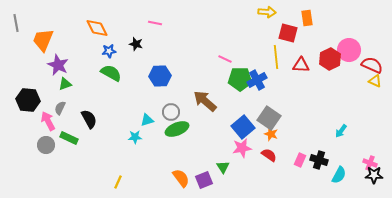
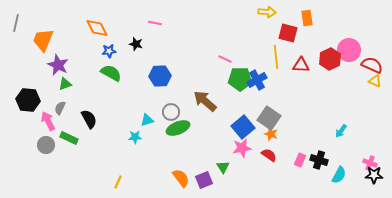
gray line at (16, 23): rotated 24 degrees clockwise
green ellipse at (177, 129): moved 1 px right, 1 px up
